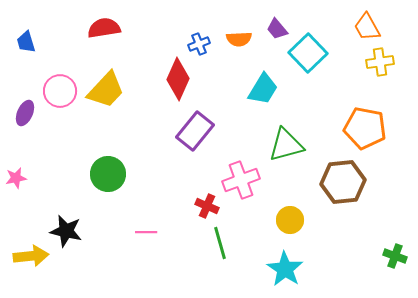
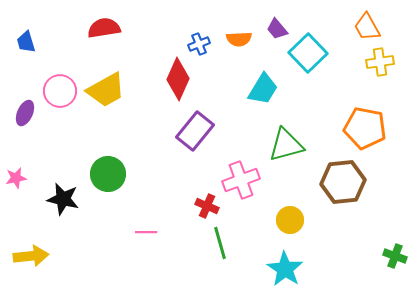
yellow trapezoid: rotated 18 degrees clockwise
black star: moved 3 px left, 32 px up
